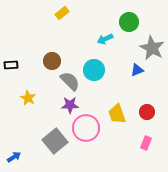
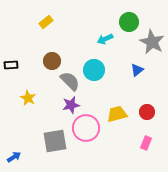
yellow rectangle: moved 16 px left, 9 px down
gray star: moved 6 px up
blue triangle: rotated 16 degrees counterclockwise
purple star: moved 1 px right; rotated 12 degrees counterclockwise
yellow trapezoid: rotated 95 degrees clockwise
gray square: rotated 30 degrees clockwise
